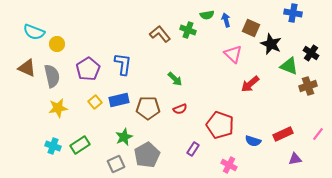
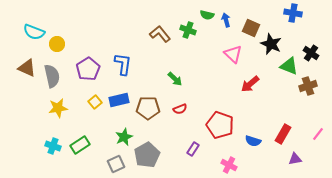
green semicircle: rotated 24 degrees clockwise
red rectangle: rotated 36 degrees counterclockwise
